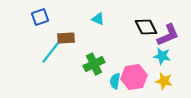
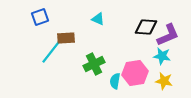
black diamond: rotated 60 degrees counterclockwise
pink hexagon: moved 1 px right, 4 px up
